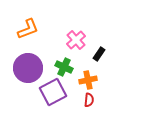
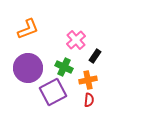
black rectangle: moved 4 px left, 2 px down
